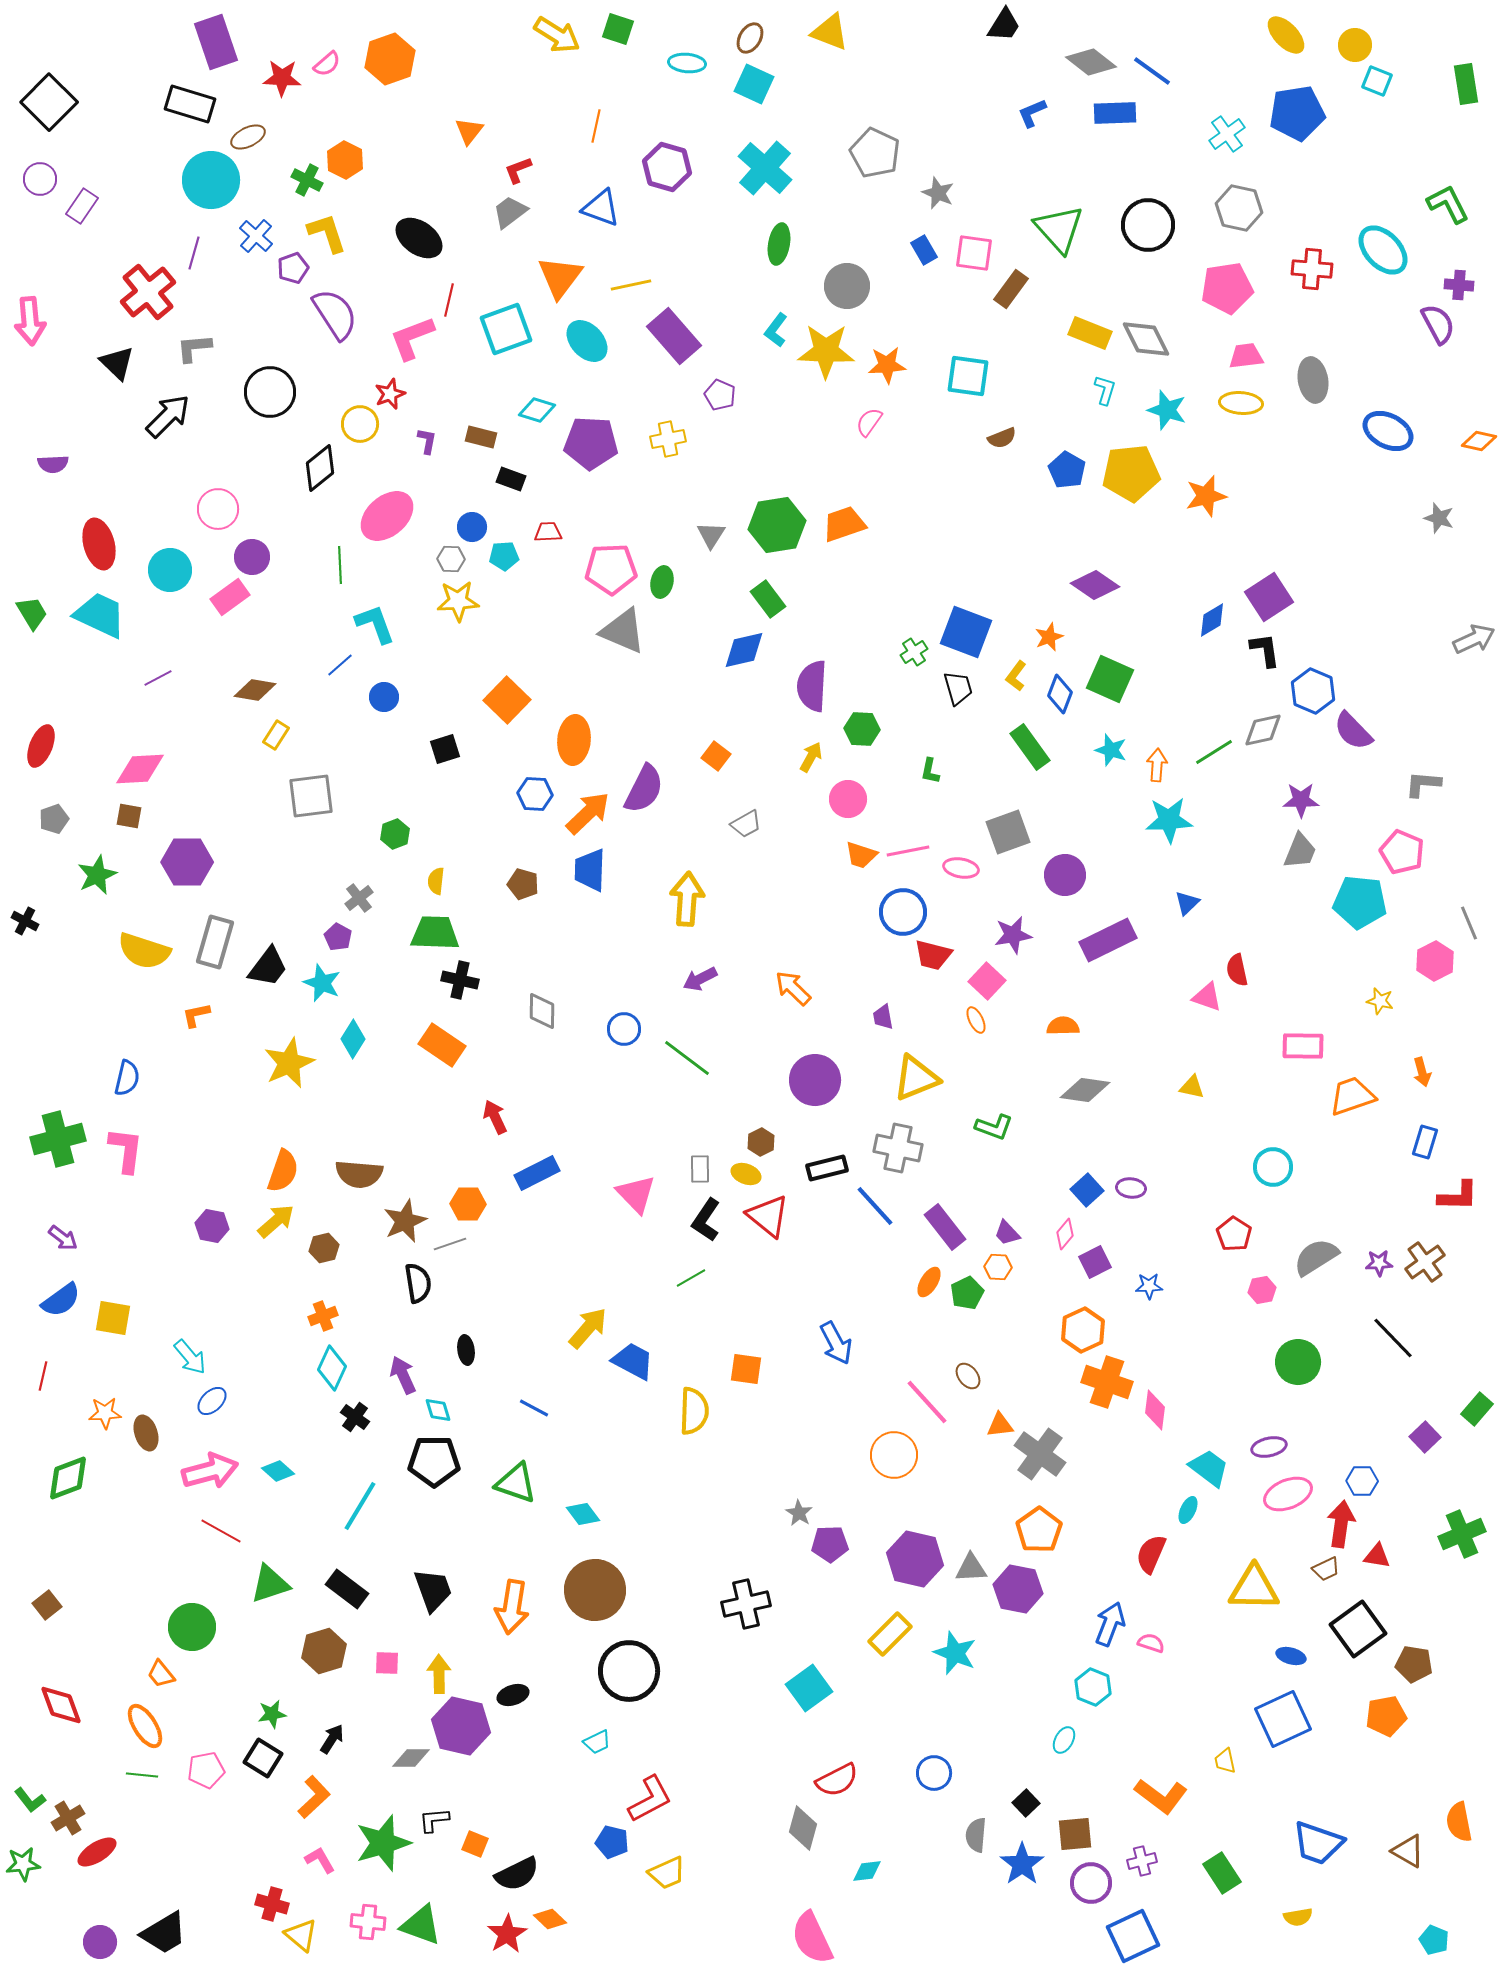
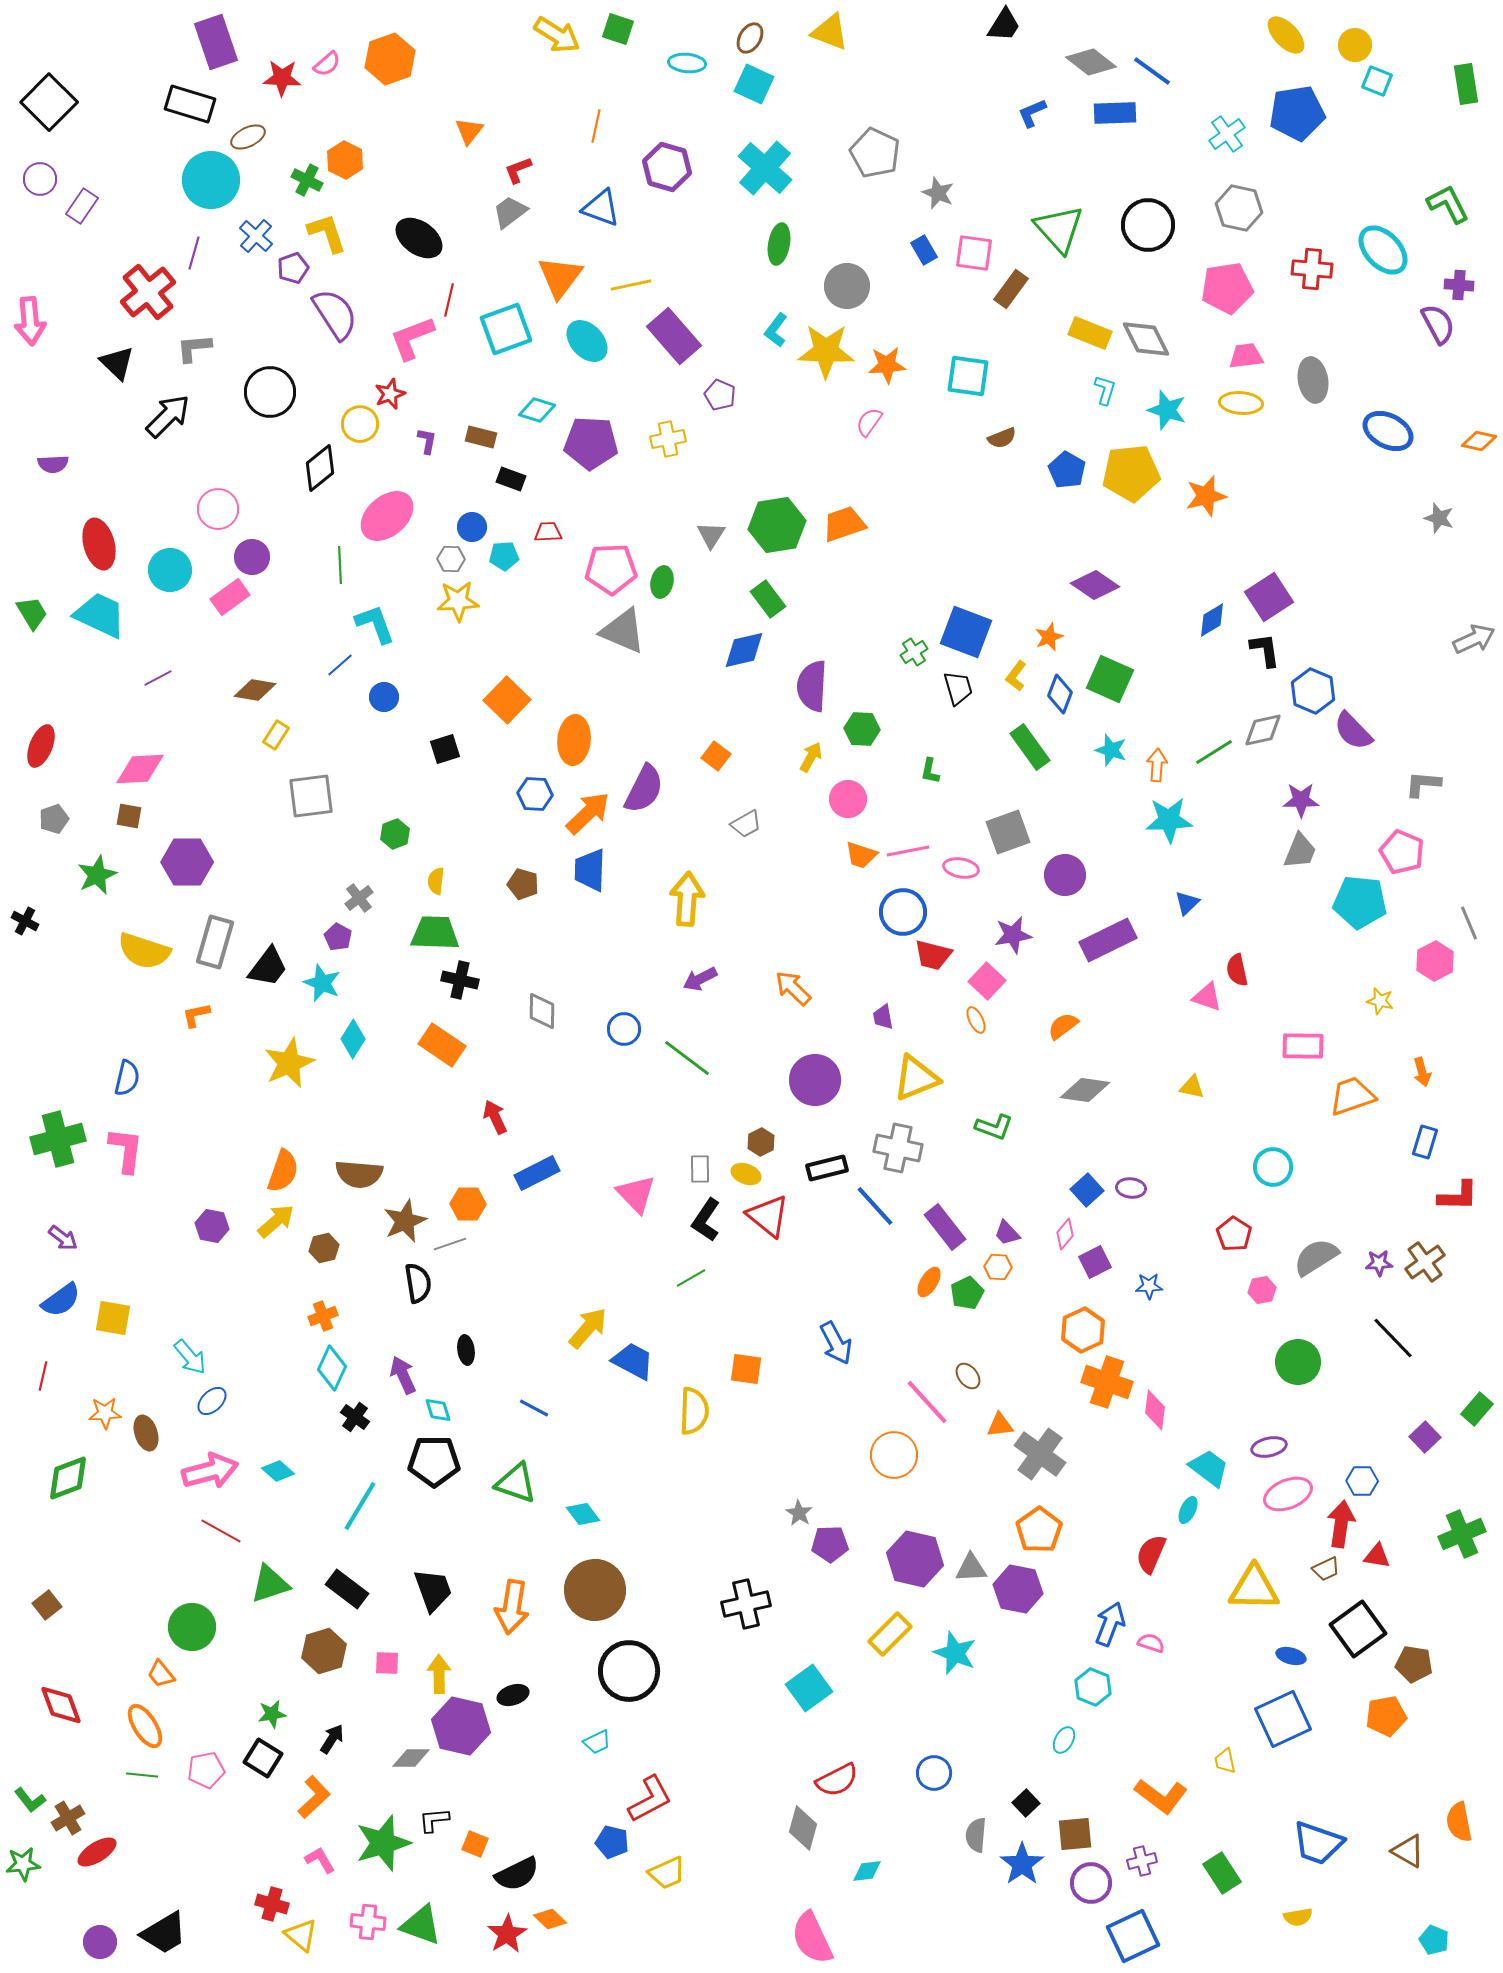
orange semicircle at (1063, 1026): rotated 36 degrees counterclockwise
